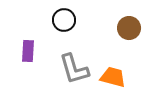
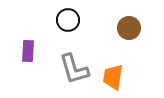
black circle: moved 4 px right
orange trapezoid: rotated 96 degrees counterclockwise
